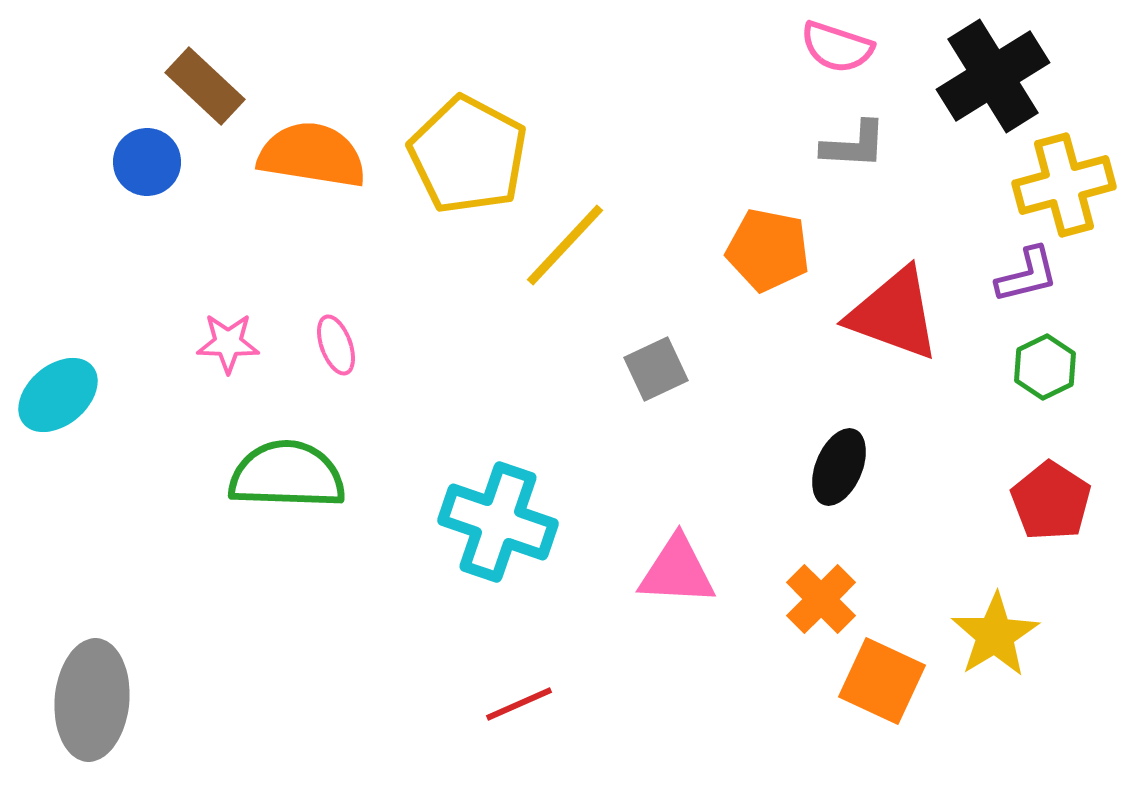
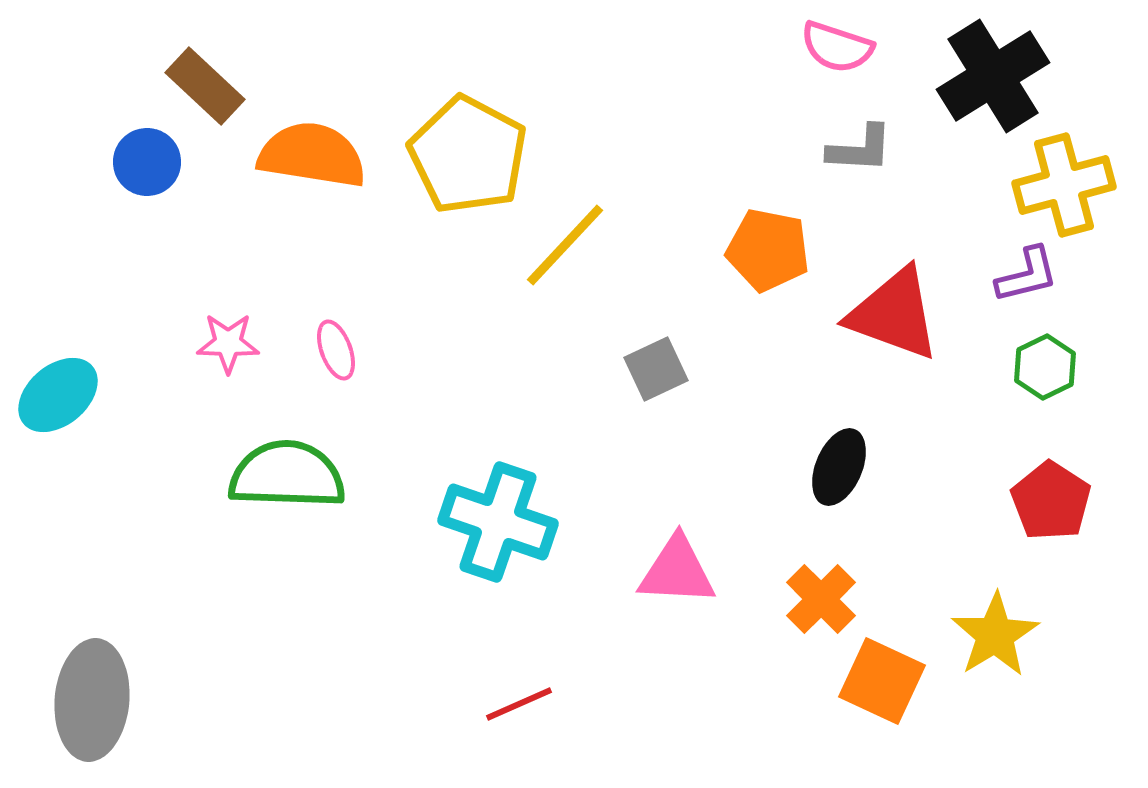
gray L-shape: moved 6 px right, 4 px down
pink ellipse: moved 5 px down
